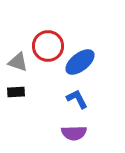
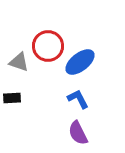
gray triangle: moved 1 px right
black rectangle: moved 4 px left, 6 px down
blue L-shape: moved 1 px right
purple semicircle: moved 4 px right; rotated 65 degrees clockwise
